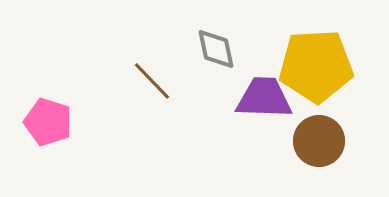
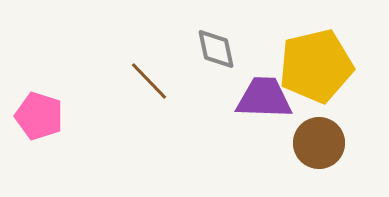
yellow pentagon: rotated 10 degrees counterclockwise
brown line: moved 3 px left
pink pentagon: moved 9 px left, 6 px up
brown circle: moved 2 px down
